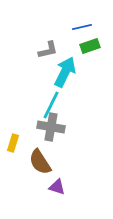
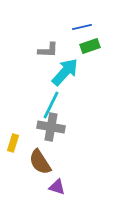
gray L-shape: rotated 15 degrees clockwise
cyan arrow: rotated 16 degrees clockwise
